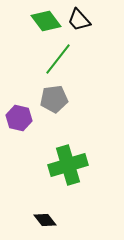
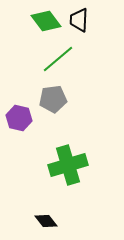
black trapezoid: rotated 45 degrees clockwise
green line: rotated 12 degrees clockwise
gray pentagon: moved 1 px left
black diamond: moved 1 px right, 1 px down
